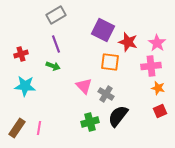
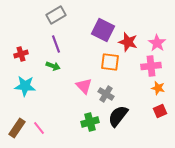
pink line: rotated 48 degrees counterclockwise
